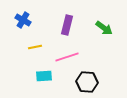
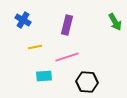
green arrow: moved 11 px right, 6 px up; rotated 24 degrees clockwise
